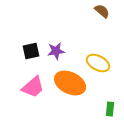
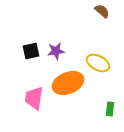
orange ellipse: moved 2 px left; rotated 48 degrees counterclockwise
pink trapezoid: moved 1 px right, 11 px down; rotated 140 degrees clockwise
